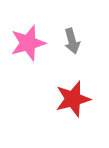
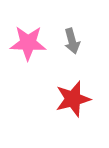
pink star: rotated 18 degrees clockwise
